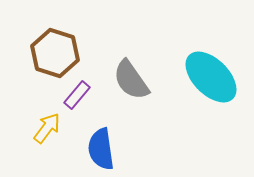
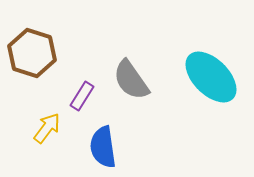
brown hexagon: moved 23 px left
purple rectangle: moved 5 px right, 1 px down; rotated 8 degrees counterclockwise
blue semicircle: moved 2 px right, 2 px up
